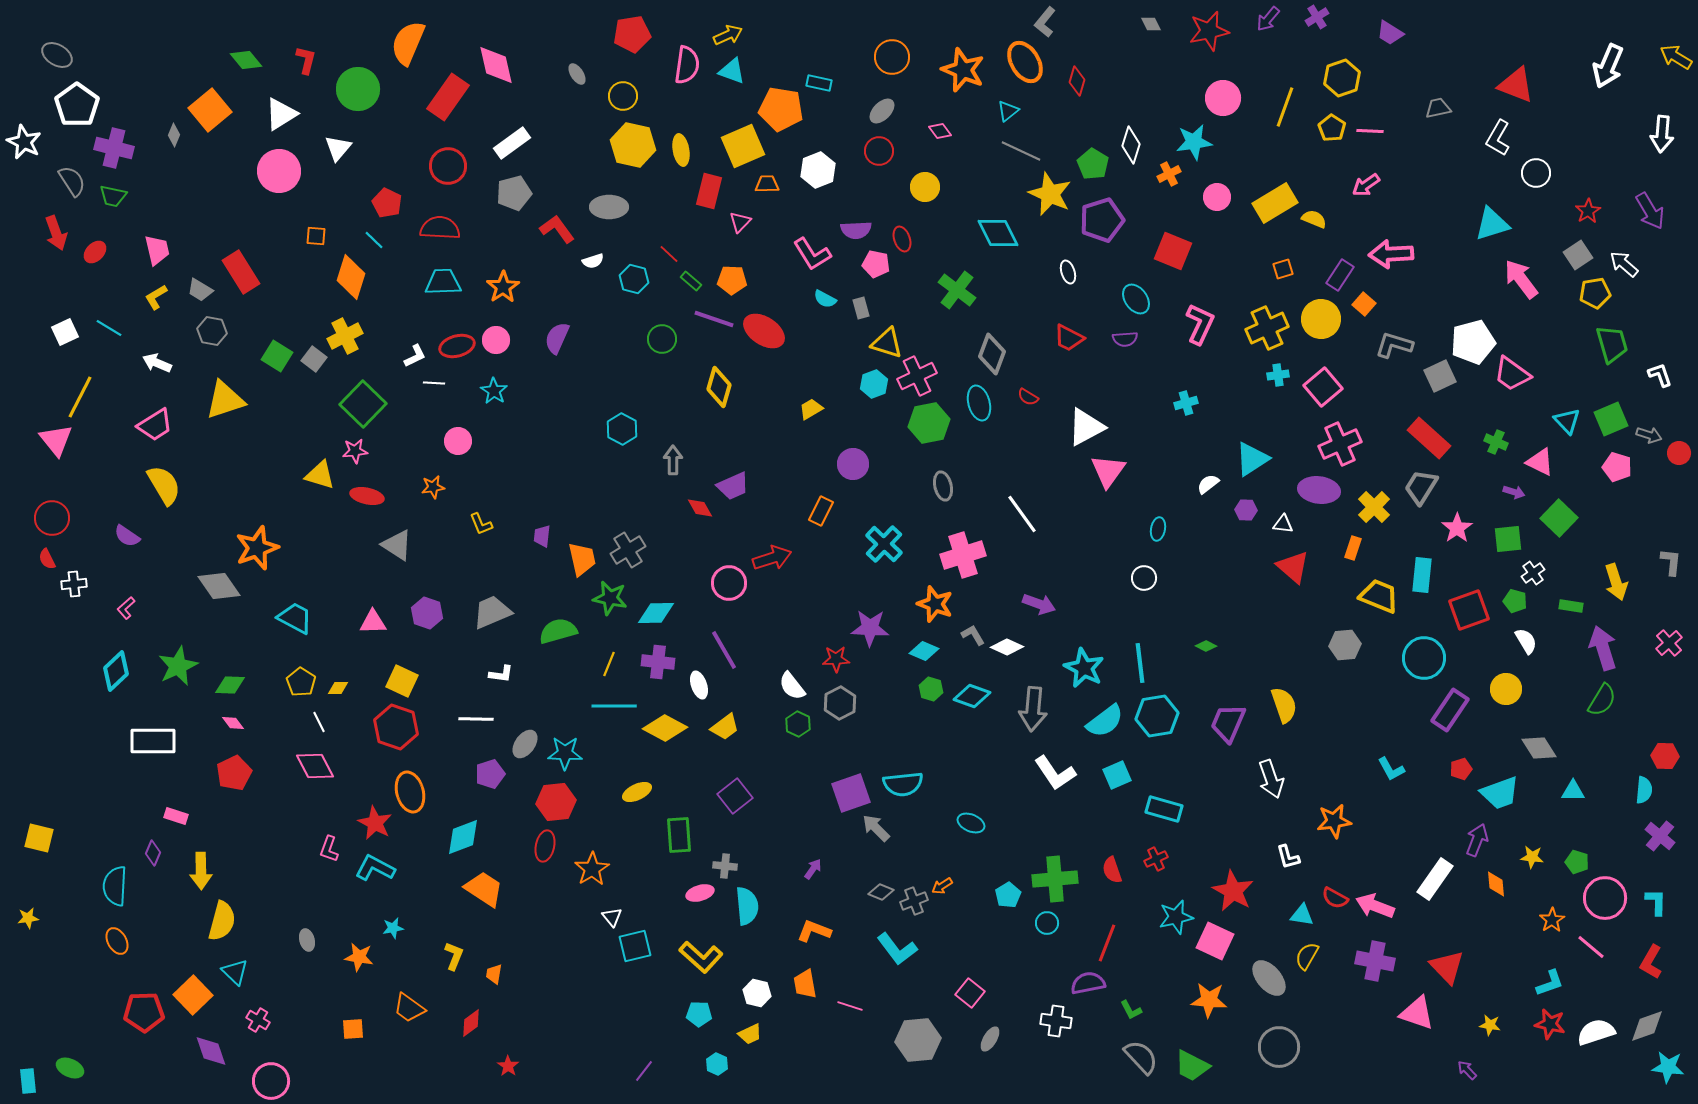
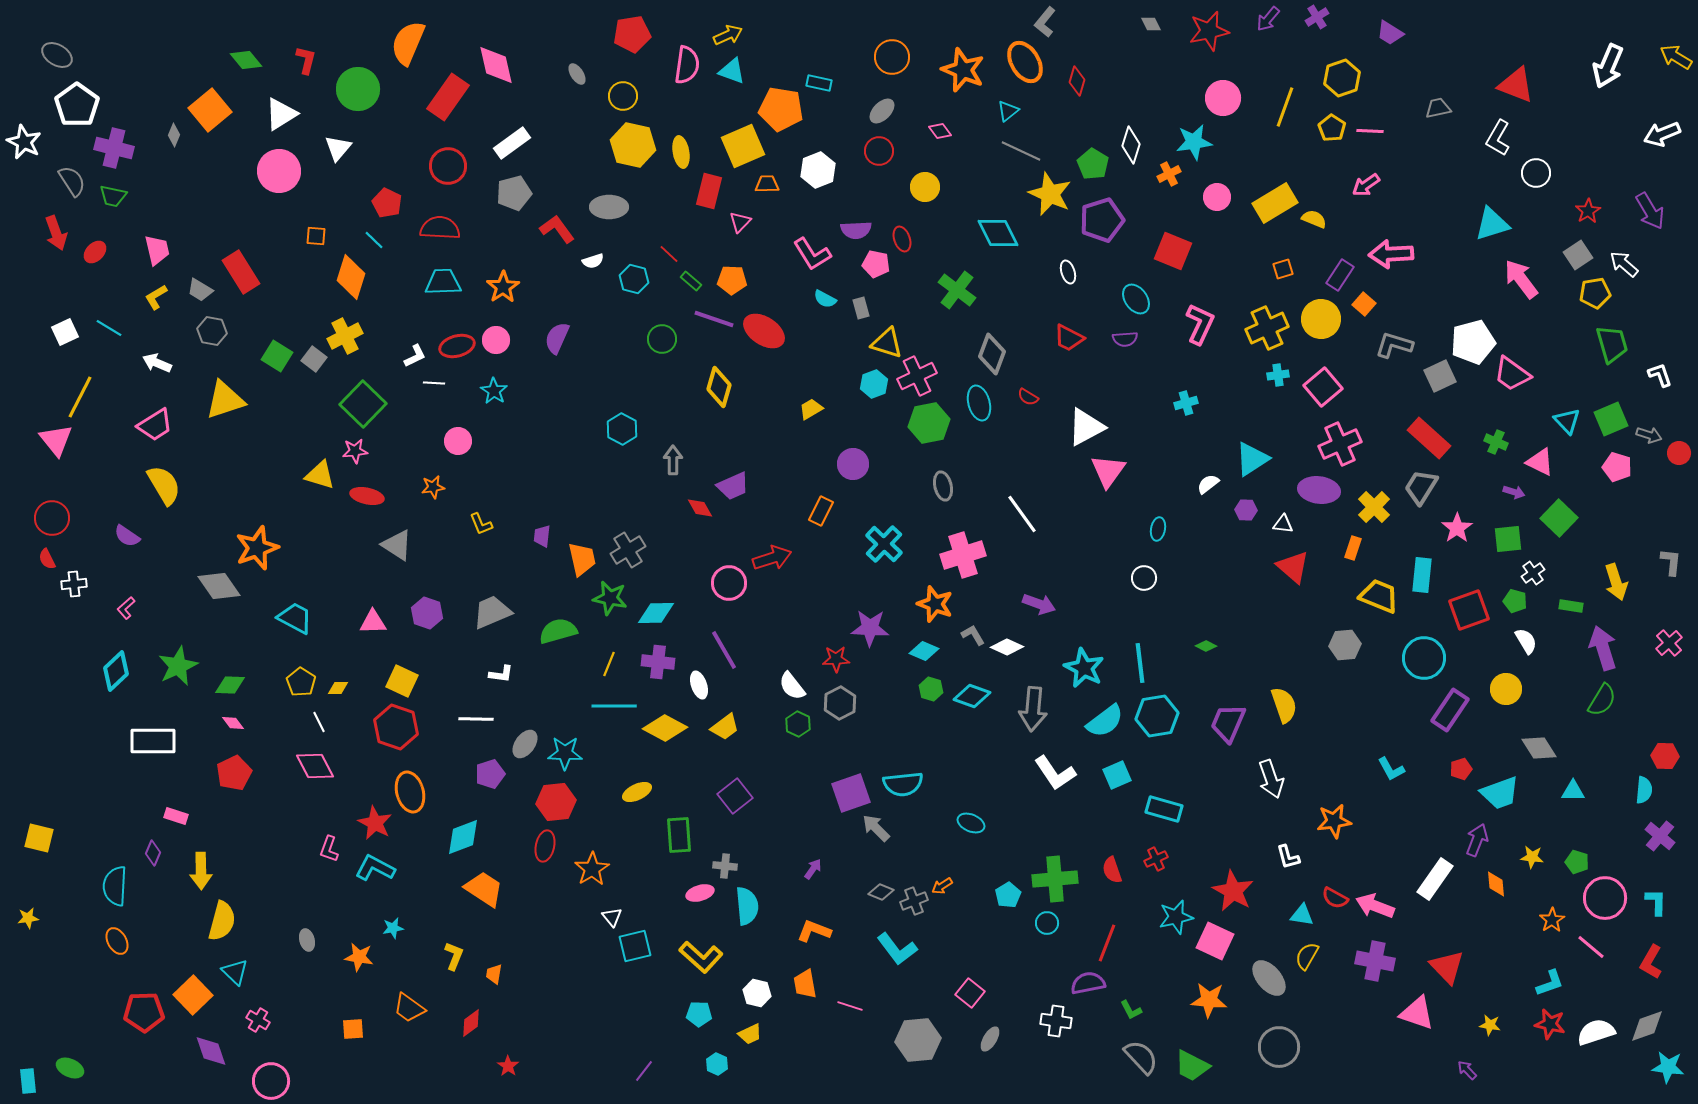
white arrow at (1662, 134): rotated 63 degrees clockwise
yellow ellipse at (681, 150): moved 2 px down
